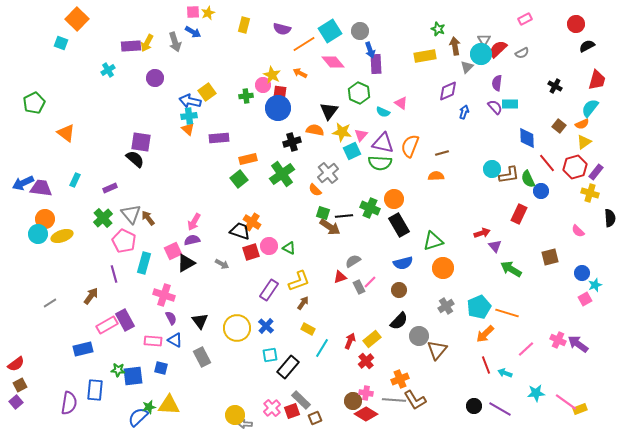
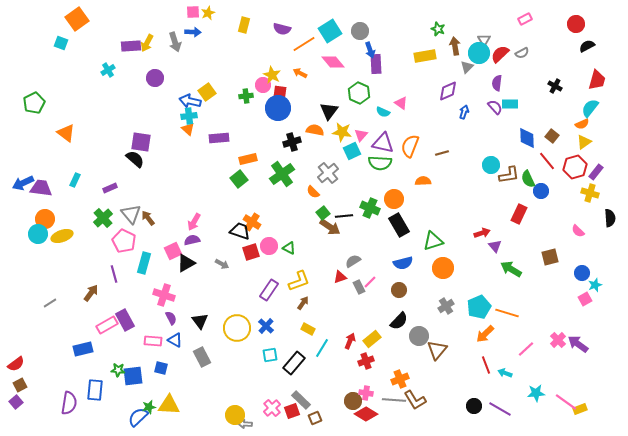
orange square at (77, 19): rotated 10 degrees clockwise
blue arrow at (193, 32): rotated 28 degrees counterclockwise
red semicircle at (498, 49): moved 2 px right, 5 px down
cyan circle at (481, 54): moved 2 px left, 1 px up
brown square at (559, 126): moved 7 px left, 10 px down
red line at (547, 163): moved 2 px up
cyan circle at (492, 169): moved 1 px left, 4 px up
orange semicircle at (436, 176): moved 13 px left, 5 px down
orange semicircle at (315, 190): moved 2 px left, 2 px down
green square at (323, 213): rotated 32 degrees clockwise
brown arrow at (91, 296): moved 3 px up
pink cross at (558, 340): rotated 21 degrees clockwise
red cross at (366, 361): rotated 21 degrees clockwise
black rectangle at (288, 367): moved 6 px right, 4 px up
